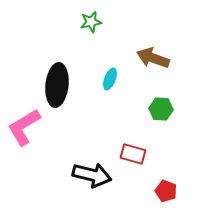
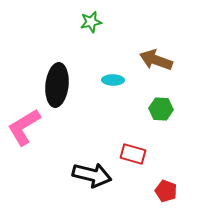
brown arrow: moved 3 px right, 2 px down
cyan ellipse: moved 3 px right, 1 px down; rotated 70 degrees clockwise
